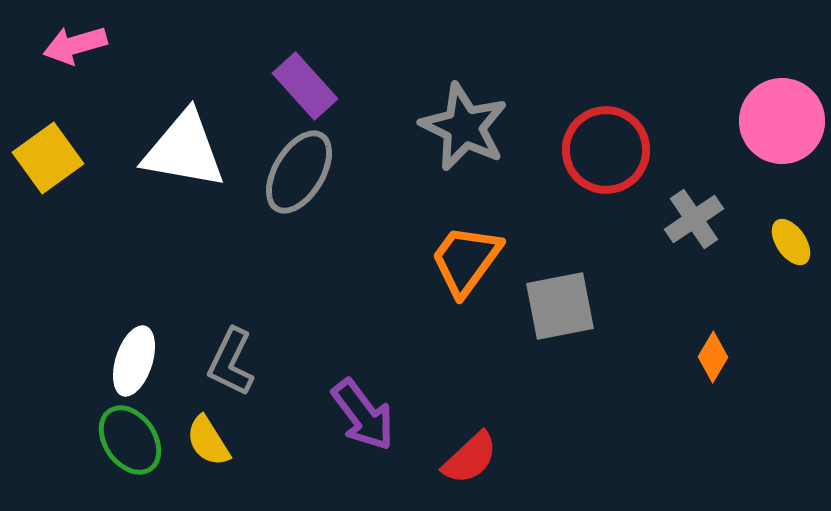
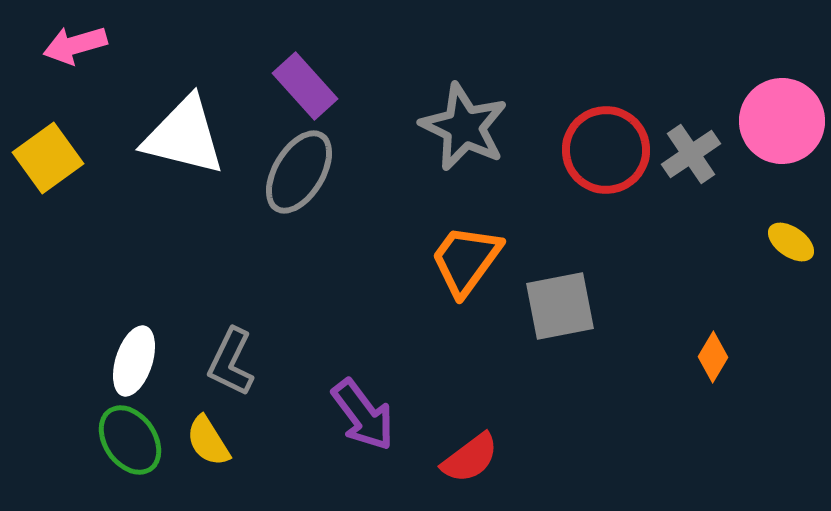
white triangle: moved 14 px up; rotated 4 degrees clockwise
gray cross: moved 3 px left, 65 px up
yellow ellipse: rotated 21 degrees counterclockwise
red semicircle: rotated 6 degrees clockwise
